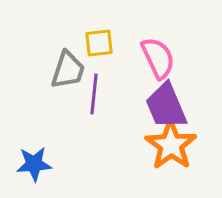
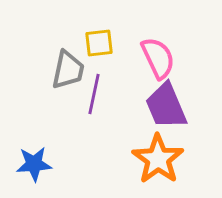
gray trapezoid: rotated 6 degrees counterclockwise
purple line: rotated 6 degrees clockwise
orange star: moved 13 px left, 14 px down
